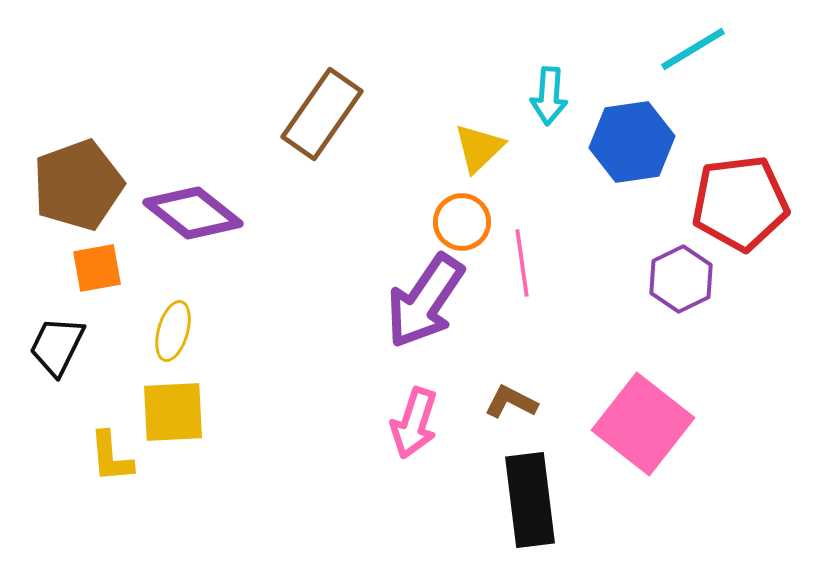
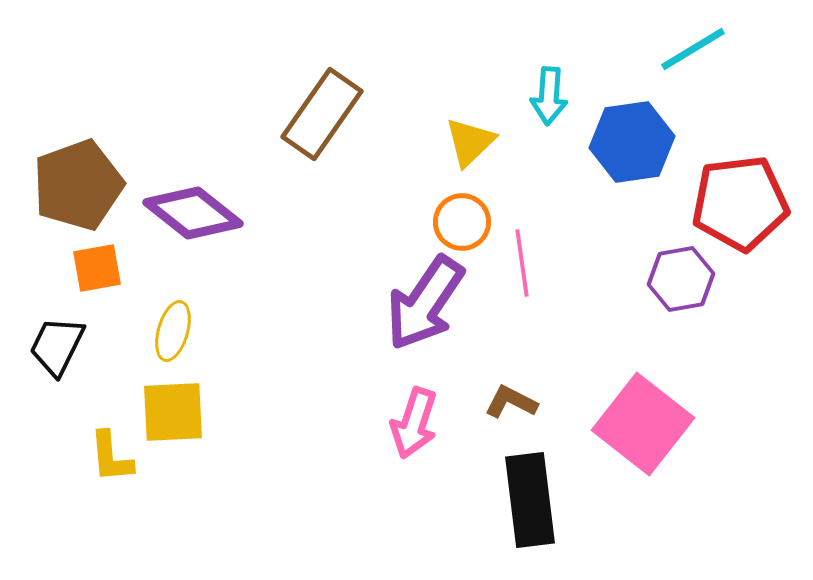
yellow triangle: moved 9 px left, 6 px up
purple hexagon: rotated 16 degrees clockwise
purple arrow: moved 2 px down
